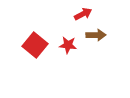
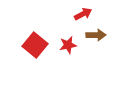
red star: rotated 18 degrees counterclockwise
